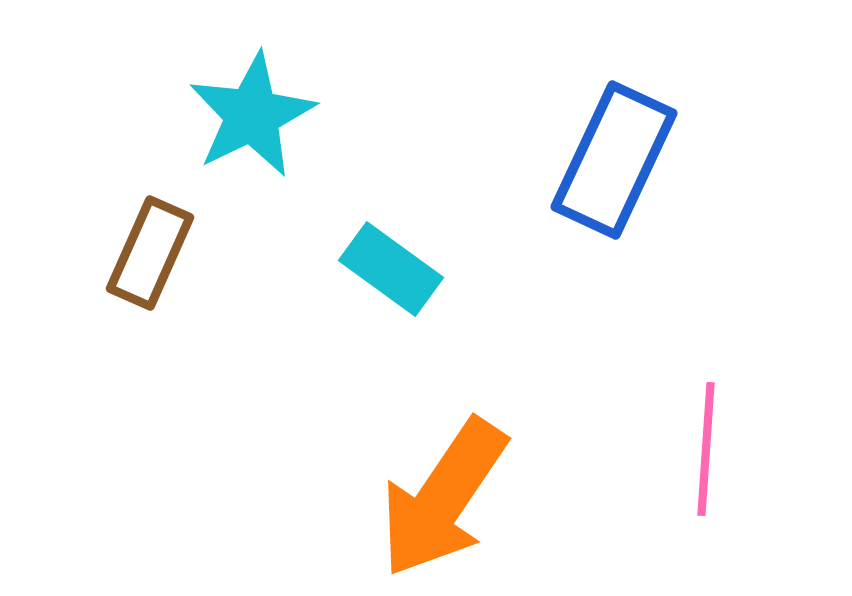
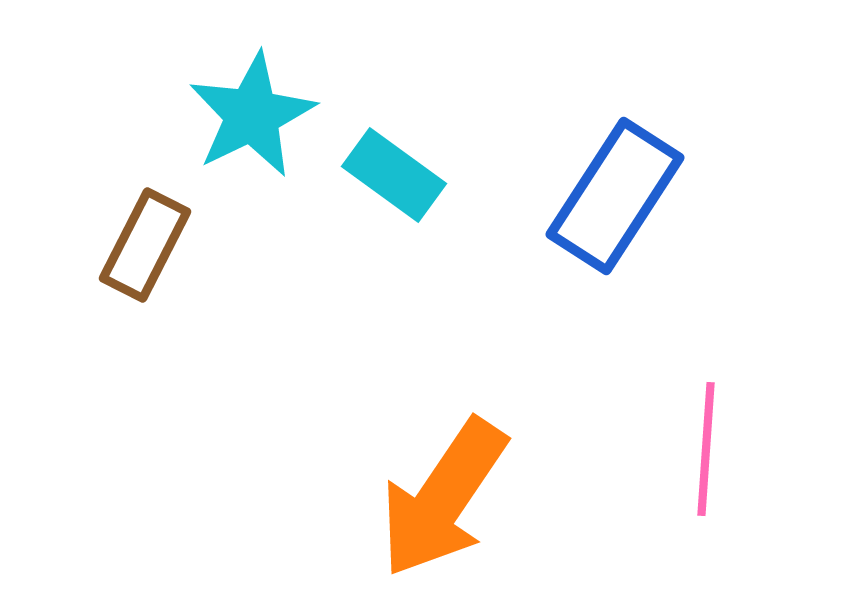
blue rectangle: moved 1 px right, 36 px down; rotated 8 degrees clockwise
brown rectangle: moved 5 px left, 8 px up; rotated 3 degrees clockwise
cyan rectangle: moved 3 px right, 94 px up
